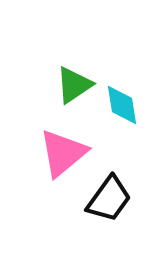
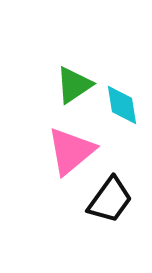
pink triangle: moved 8 px right, 2 px up
black trapezoid: moved 1 px right, 1 px down
